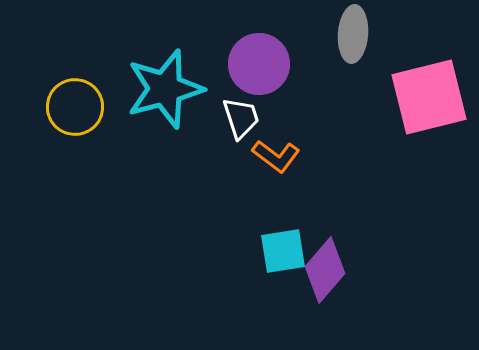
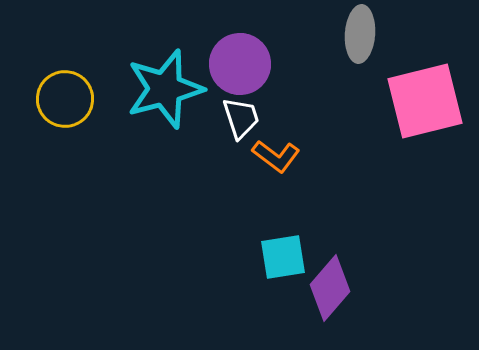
gray ellipse: moved 7 px right
purple circle: moved 19 px left
pink square: moved 4 px left, 4 px down
yellow circle: moved 10 px left, 8 px up
cyan square: moved 6 px down
purple diamond: moved 5 px right, 18 px down
